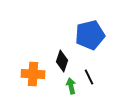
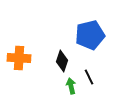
orange cross: moved 14 px left, 16 px up
